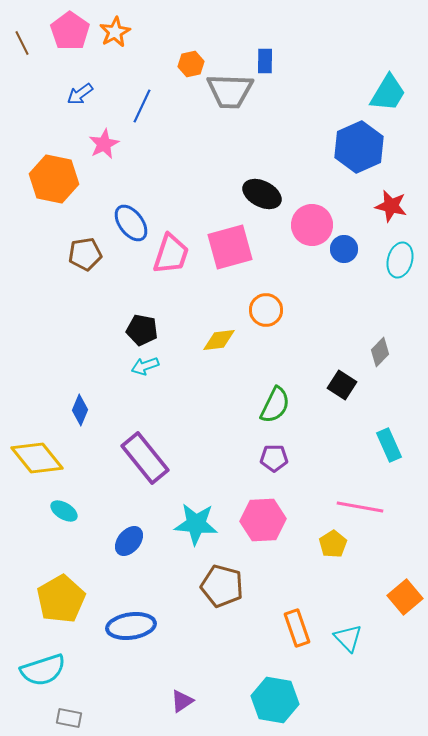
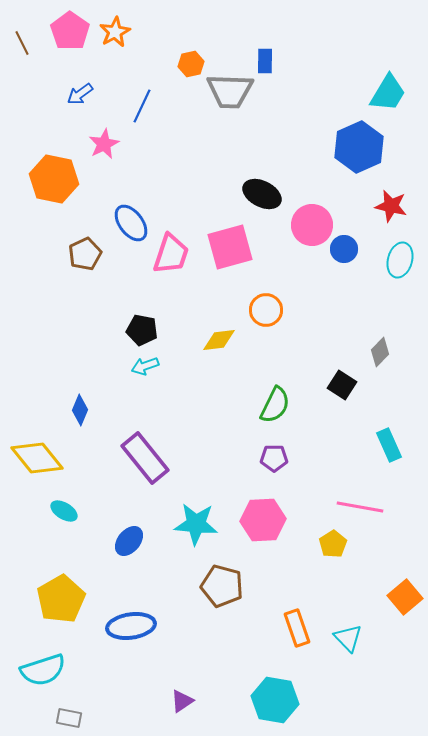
brown pentagon at (85, 254): rotated 16 degrees counterclockwise
